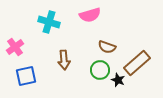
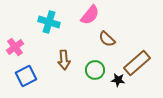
pink semicircle: rotated 35 degrees counterclockwise
brown semicircle: moved 8 px up; rotated 24 degrees clockwise
green circle: moved 5 px left
blue square: rotated 15 degrees counterclockwise
black star: rotated 16 degrees counterclockwise
